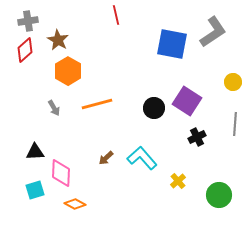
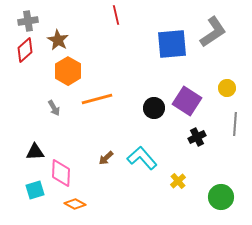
blue square: rotated 16 degrees counterclockwise
yellow circle: moved 6 px left, 6 px down
orange line: moved 5 px up
green circle: moved 2 px right, 2 px down
